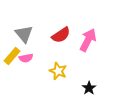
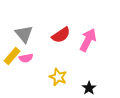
yellow star: moved 6 px down
